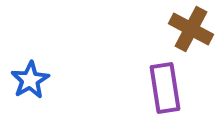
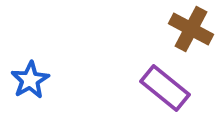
purple rectangle: rotated 42 degrees counterclockwise
